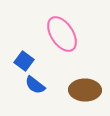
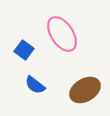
blue square: moved 11 px up
brown ellipse: rotated 32 degrees counterclockwise
